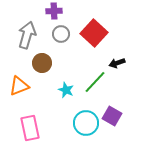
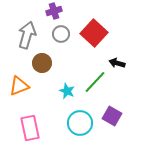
purple cross: rotated 14 degrees counterclockwise
black arrow: rotated 35 degrees clockwise
cyan star: moved 1 px right, 1 px down
cyan circle: moved 6 px left
